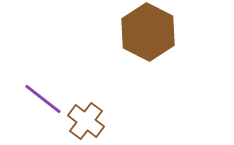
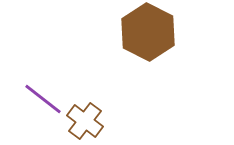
brown cross: moved 1 px left
